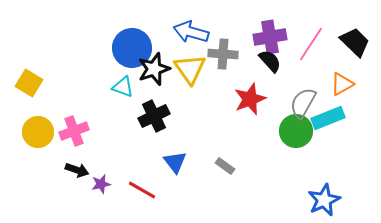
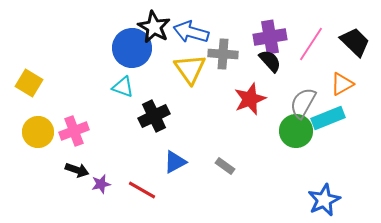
black star: moved 42 px up; rotated 24 degrees counterclockwise
blue triangle: rotated 40 degrees clockwise
